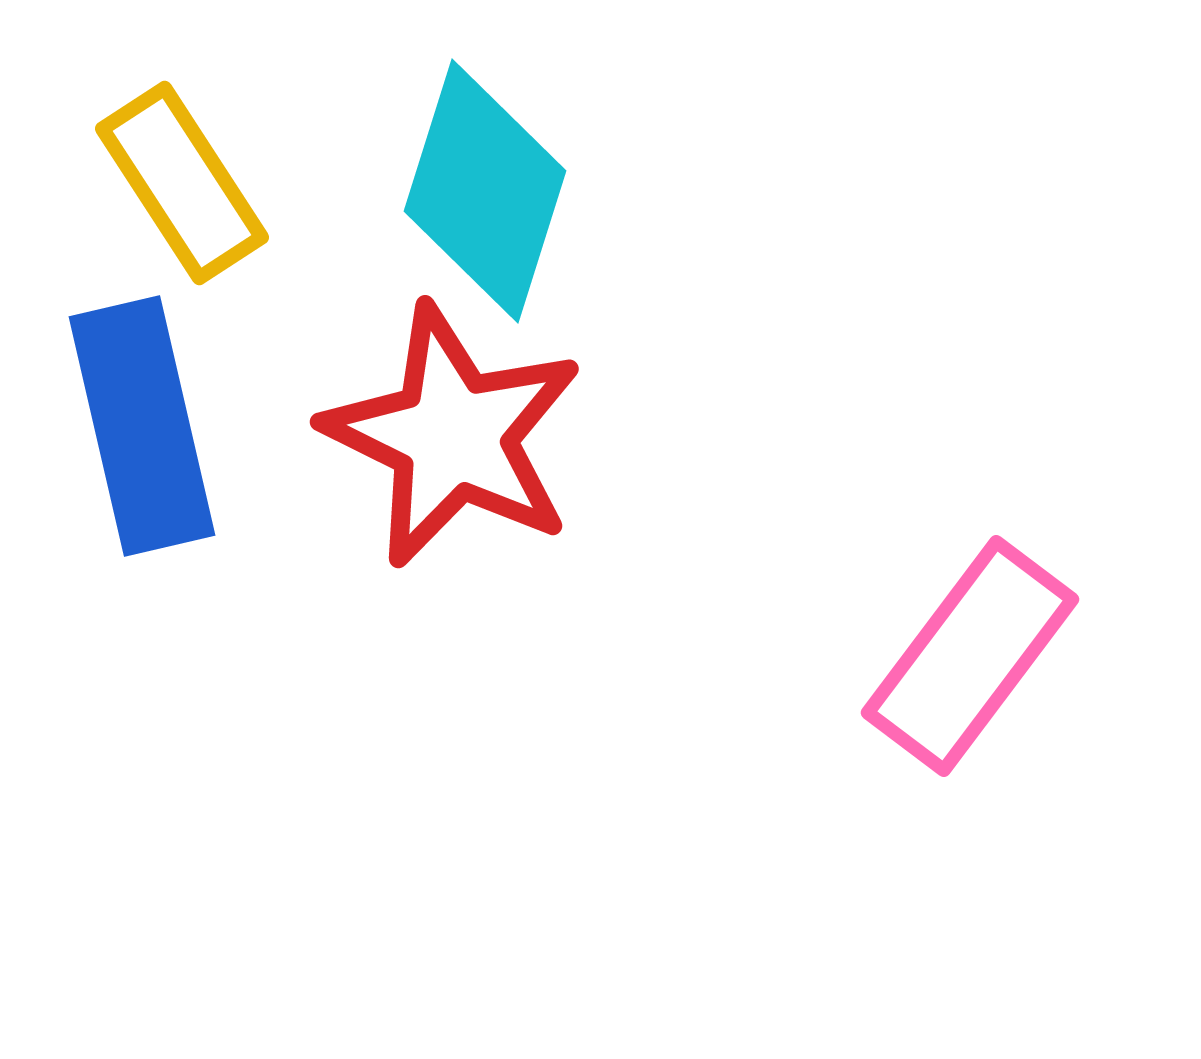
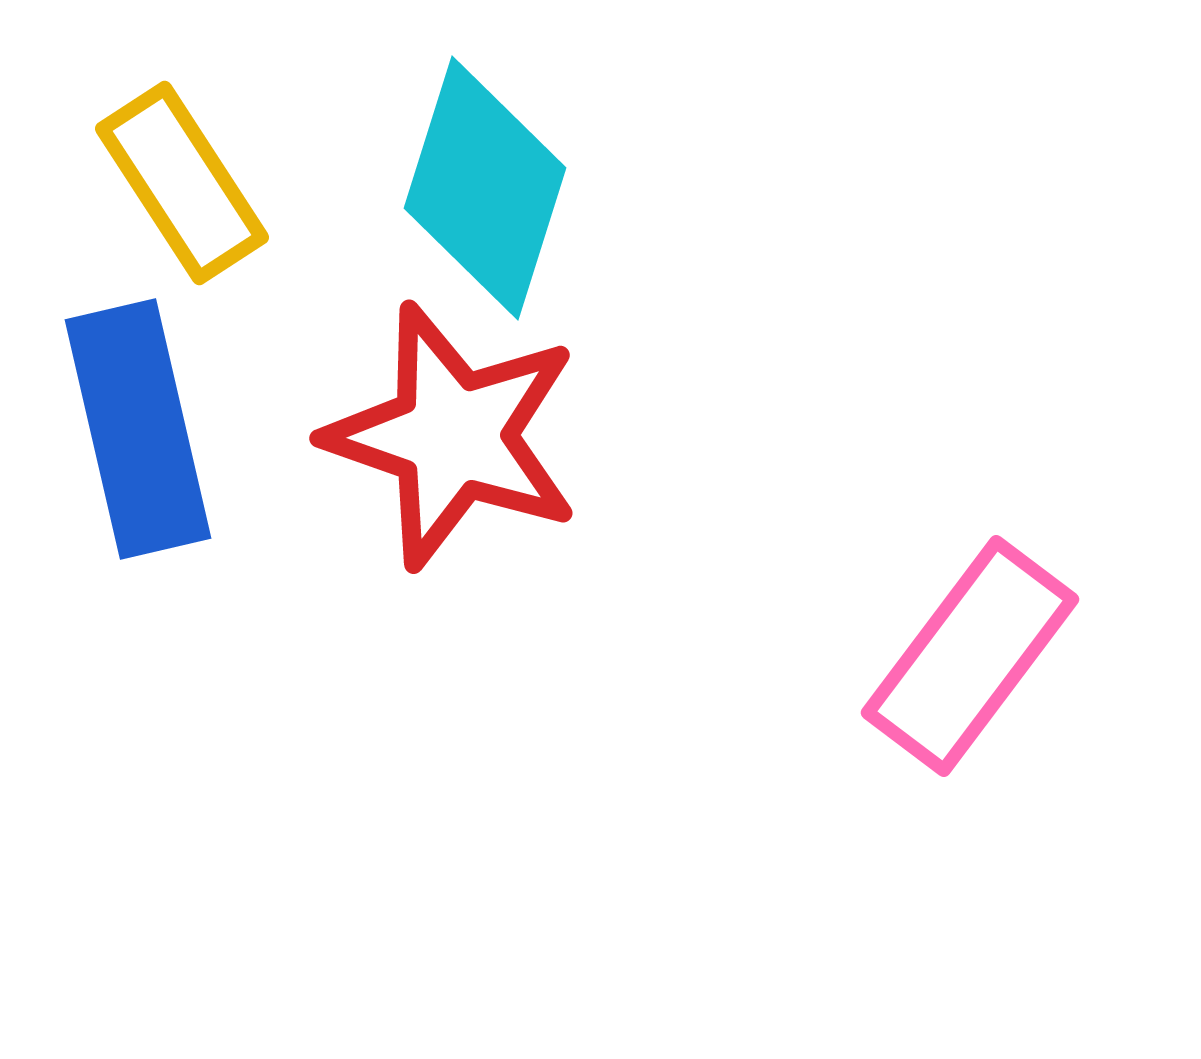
cyan diamond: moved 3 px up
blue rectangle: moved 4 px left, 3 px down
red star: rotated 7 degrees counterclockwise
